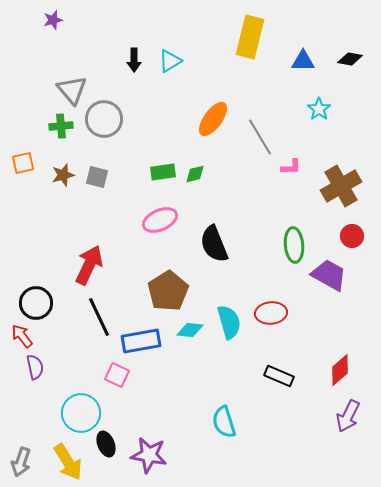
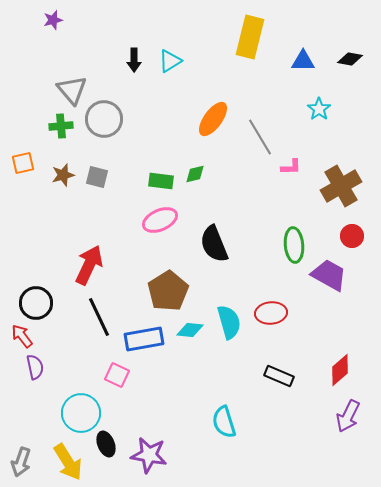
green rectangle at (163, 172): moved 2 px left, 9 px down; rotated 15 degrees clockwise
blue rectangle at (141, 341): moved 3 px right, 2 px up
